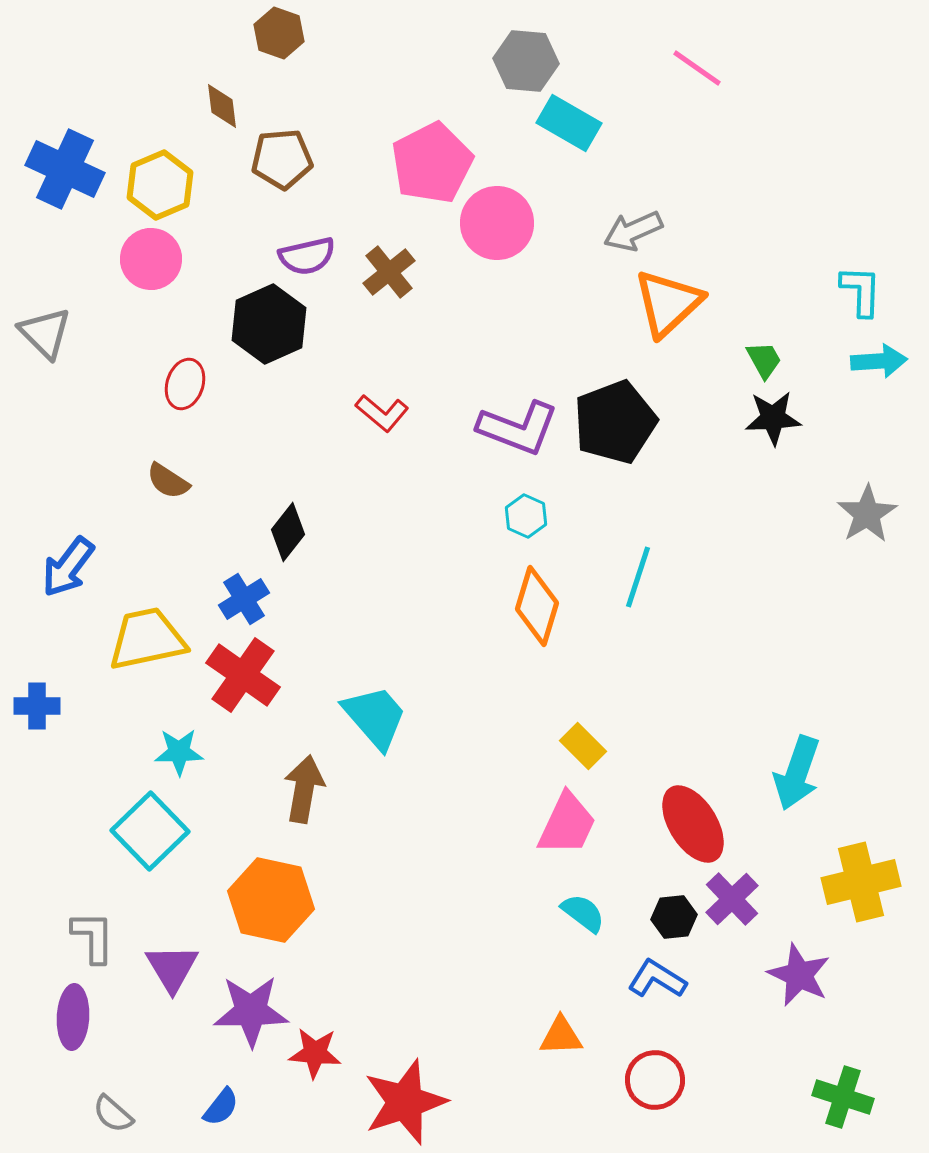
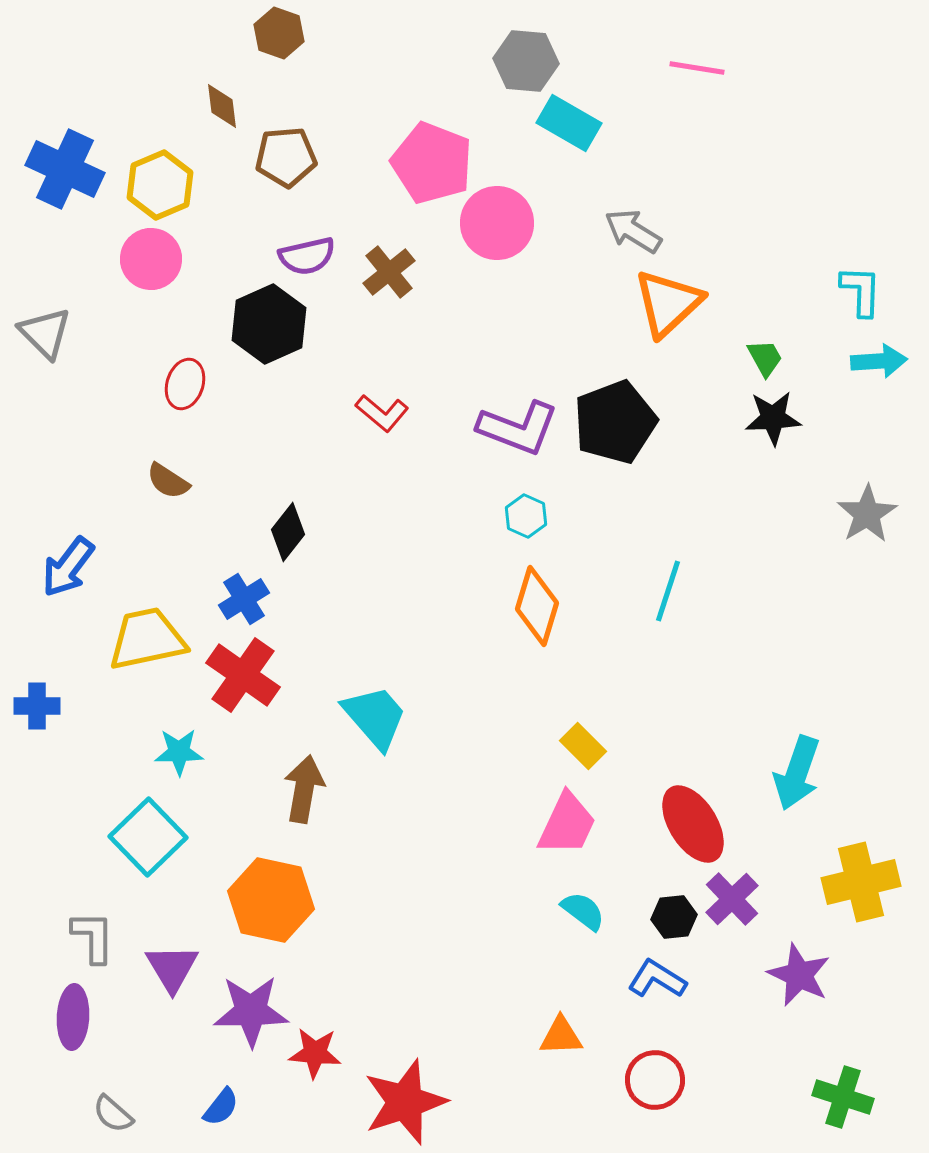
pink line at (697, 68): rotated 26 degrees counterclockwise
brown pentagon at (282, 159): moved 4 px right, 2 px up
pink pentagon at (432, 163): rotated 24 degrees counterclockwise
gray arrow at (633, 231): rotated 56 degrees clockwise
green trapezoid at (764, 360): moved 1 px right, 2 px up
cyan line at (638, 577): moved 30 px right, 14 px down
cyan square at (150, 831): moved 2 px left, 6 px down
cyan semicircle at (583, 913): moved 2 px up
